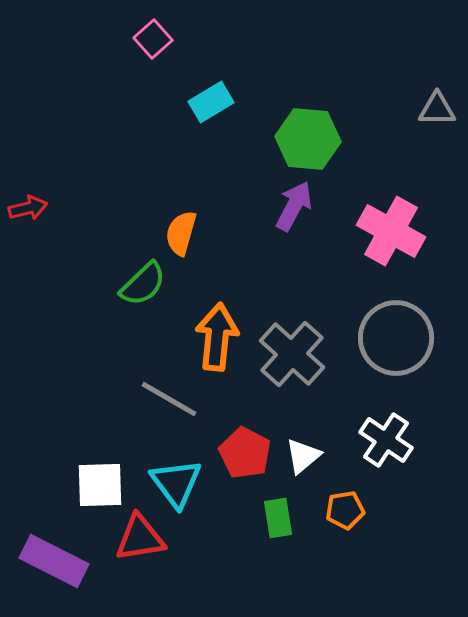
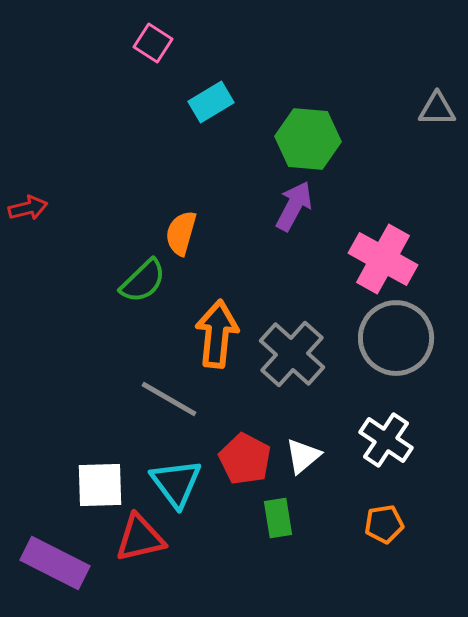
pink square: moved 4 px down; rotated 15 degrees counterclockwise
pink cross: moved 8 px left, 28 px down
green semicircle: moved 3 px up
orange arrow: moved 3 px up
red pentagon: moved 6 px down
orange pentagon: moved 39 px right, 14 px down
red triangle: rotated 4 degrees counterclockwise
purple rectangle: moved 1 px right, 2 px down
